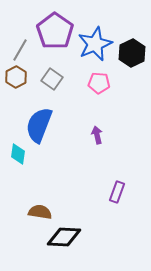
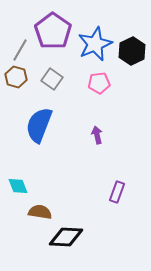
purple pentagon: moved 2 px left
black hexagon: moved 2 px up
brown hexagon: rotated 15 degrees counterclockwise
pink pentagon: rotated 10 degrees counterclockwise
cyan diamond: moved 32 px down; rotated 30 degrees counterclockwise
black diamond: moved 2 px right
